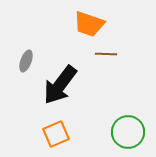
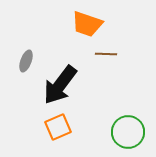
orange trapezoid: moved 2 px left
orange square: moved 2 px right, 7 px up
